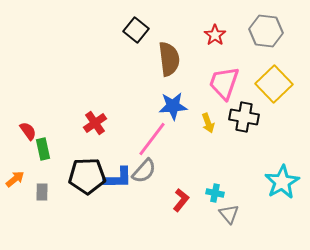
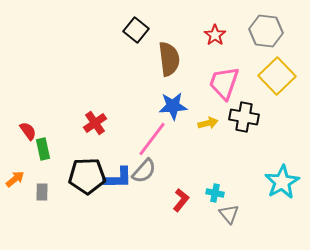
yellow square: moved 3 px right, 8 px up
yellow arrow: rotated 84 degrees counterclockwise
